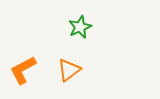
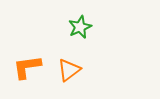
orange L-shape: moved 4 px right, 3 px up; rotated 20 degrees clockwise
